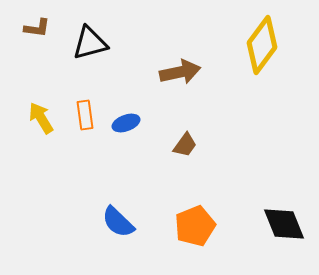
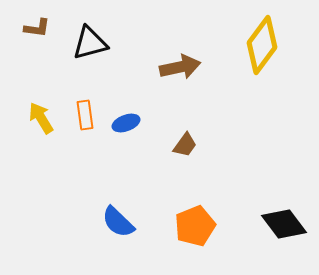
brown arrow: moved 5 px up
black diamond: rotated 15 degrees counterclockwise
